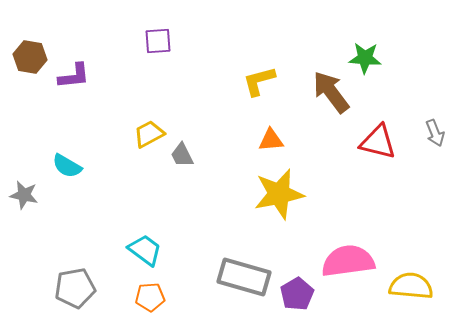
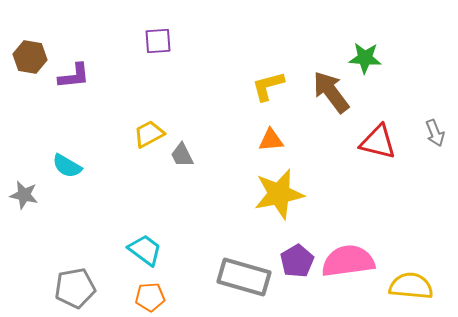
yellow L-shape: moved 9 px right, 5 px down
purple pentagon: moved 33 px up
